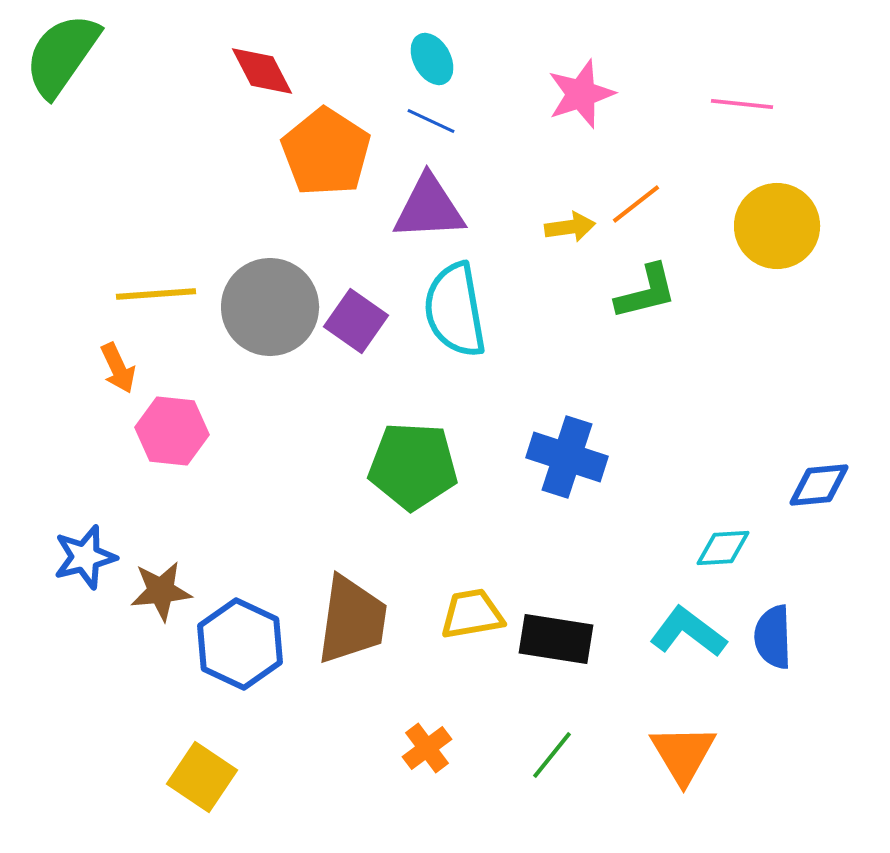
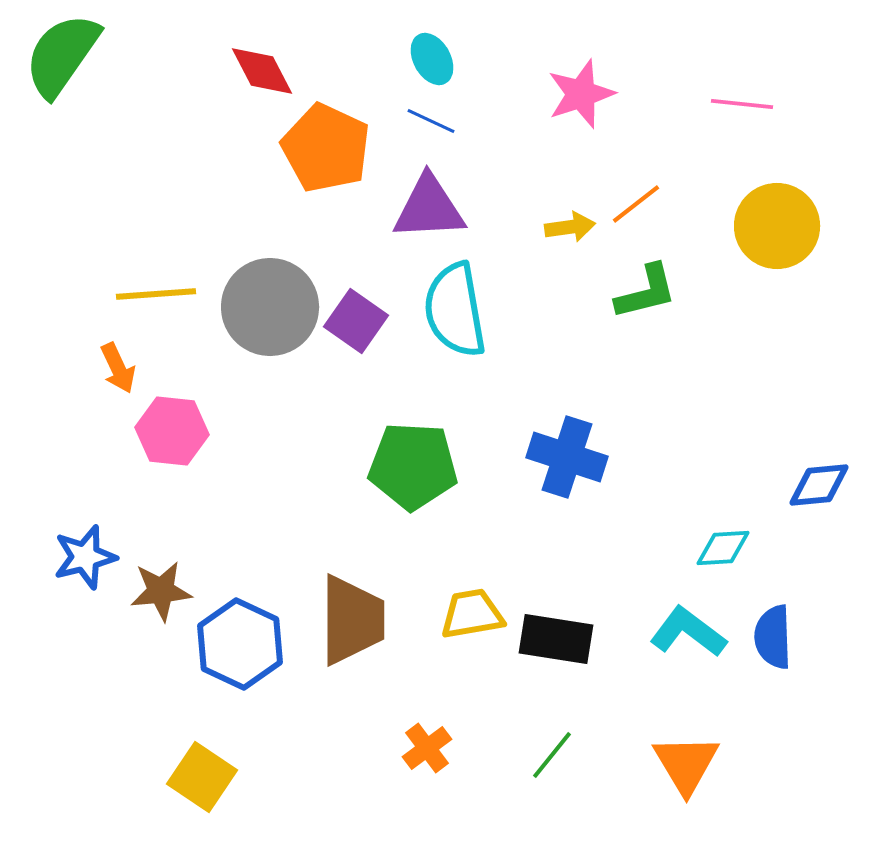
orange pentagon: moved 4 px up; rotated 8 degrees counterclockwise
brown trapezoid: rotated 8 degrees counterclockwise
orange triangle: moved 3 px right, 10 px down
